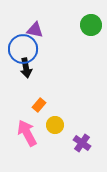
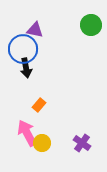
yellow circle: moved 13 px left, 18 px down
